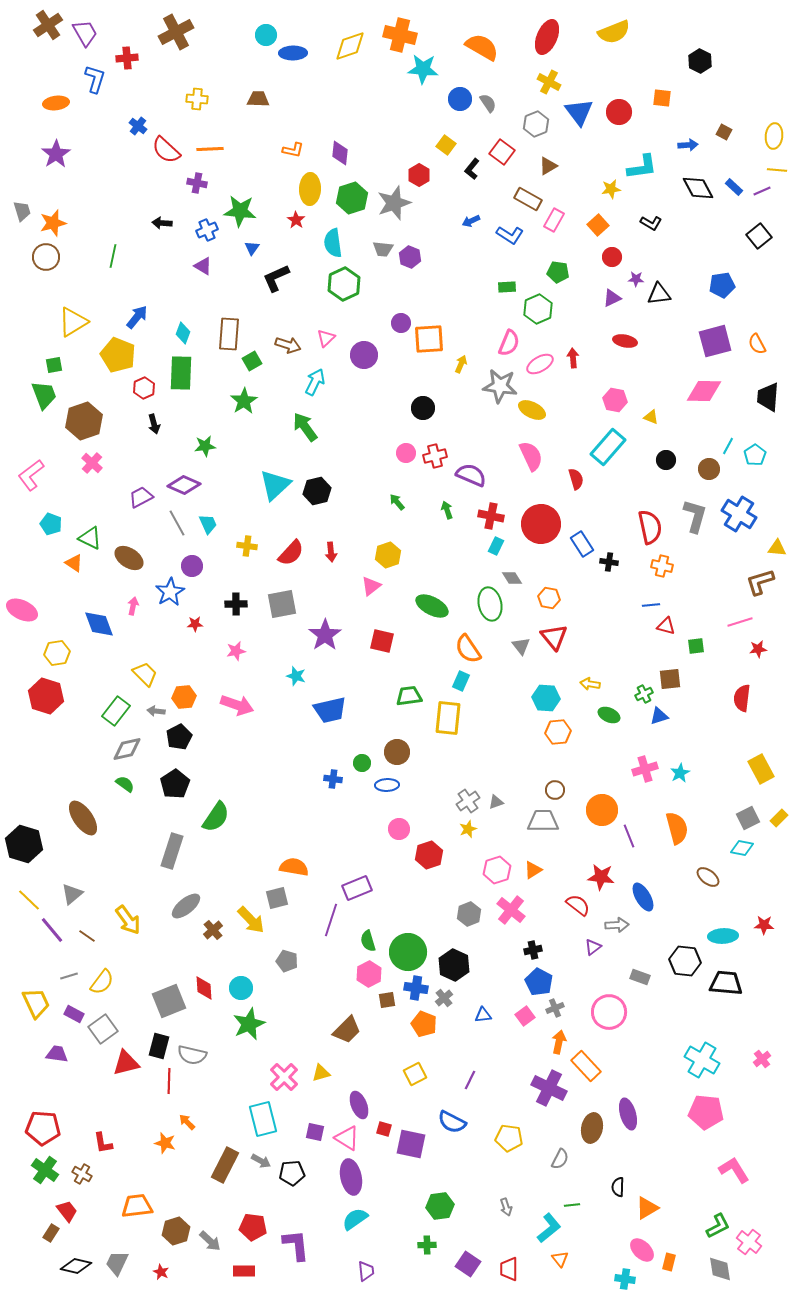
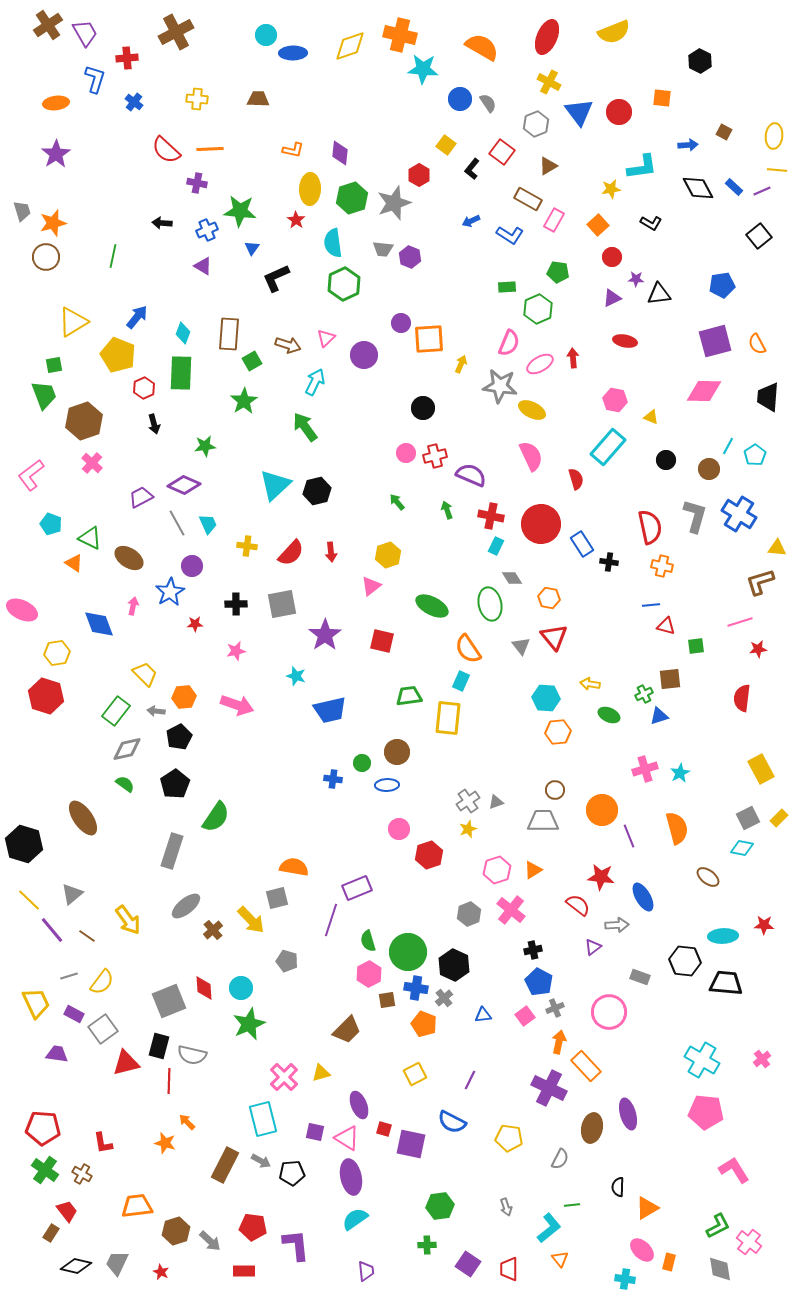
blue cross at (138, 126): moved 4 px left, 24 px up
